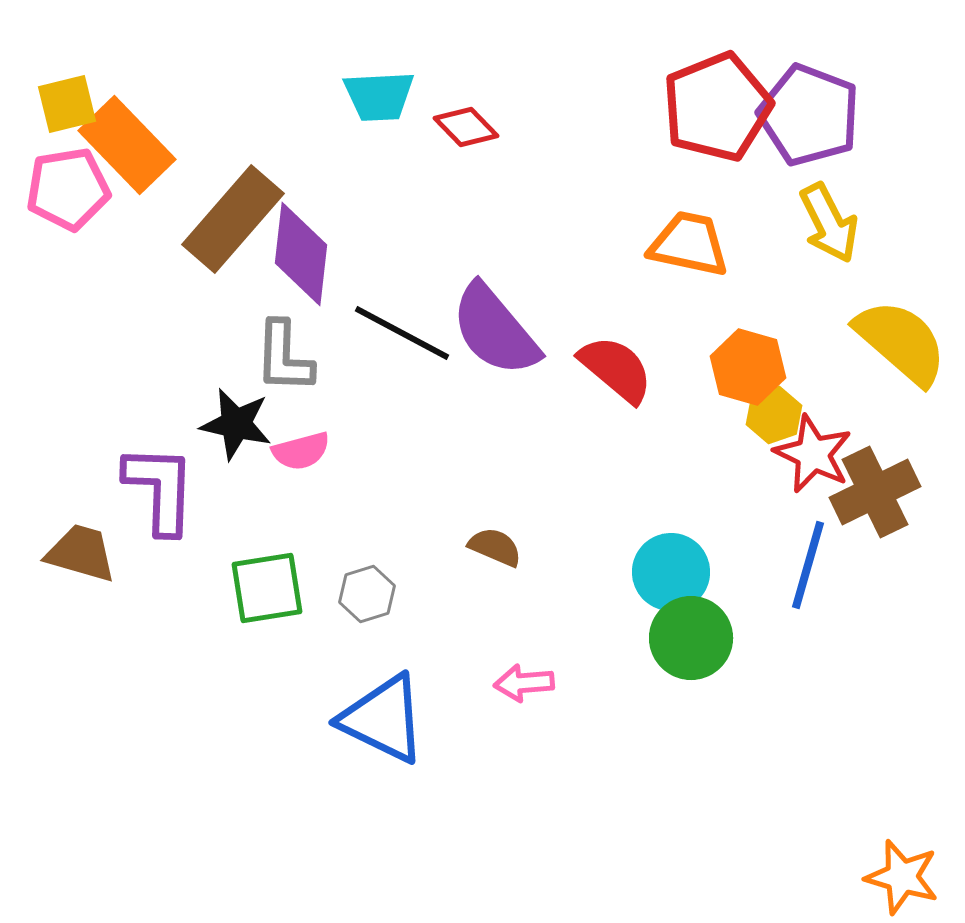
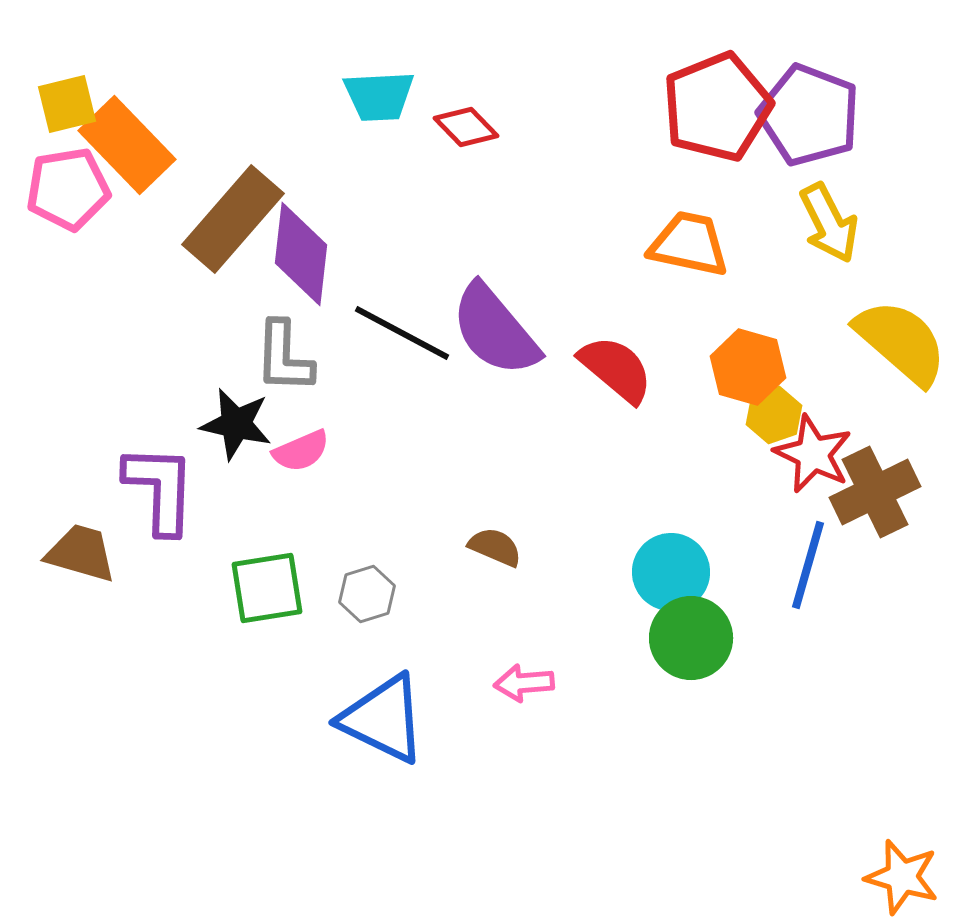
pink semicircle: rotated 8 degrees counterclockwise
